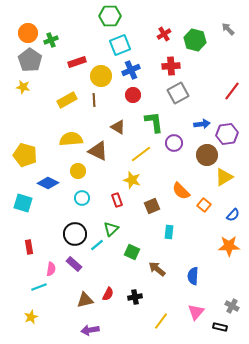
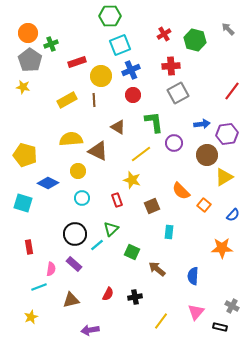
green cross at (51, 40): moved 4 px down
orange star at (229, 246): moved 7 px left, 2 px down
brown triangle at (85, 300): moved 14 px left
